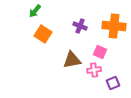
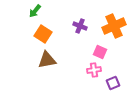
orange cross: rotated 30 degrees counterclockwise
brown triangle: moved 25 px left
